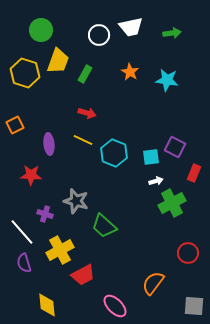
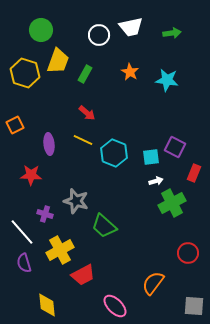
red arrow: rotated 24 degrees clockwise
